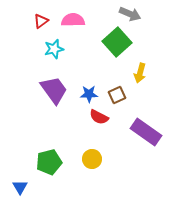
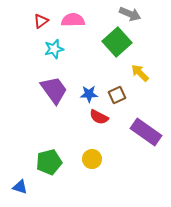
yellow arrow: rotated 120 degrees clockwise
blue triangle: rotated 42 degrees counterclockwise
